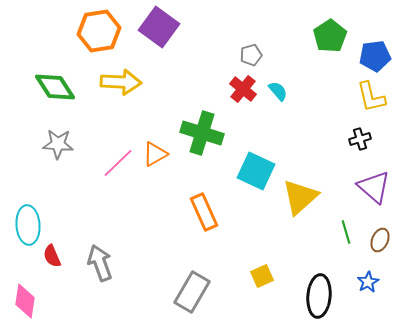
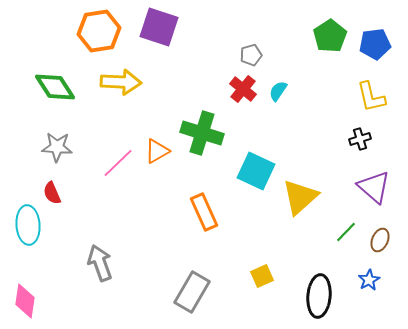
purple square: rotated 18 degrees counterclockwise
blue pentagon: moved 12 px up
cyan semicircle: rotated 105 degrees counterclockwise
gray star: moved 1 px left, 3 px down
orange triangle: moved 2 px right, 3 px up
green line: rotated 60 degrees clockwise
red semicircle: moved 63 px up
blue star: moved 1 px right, 2 px up
